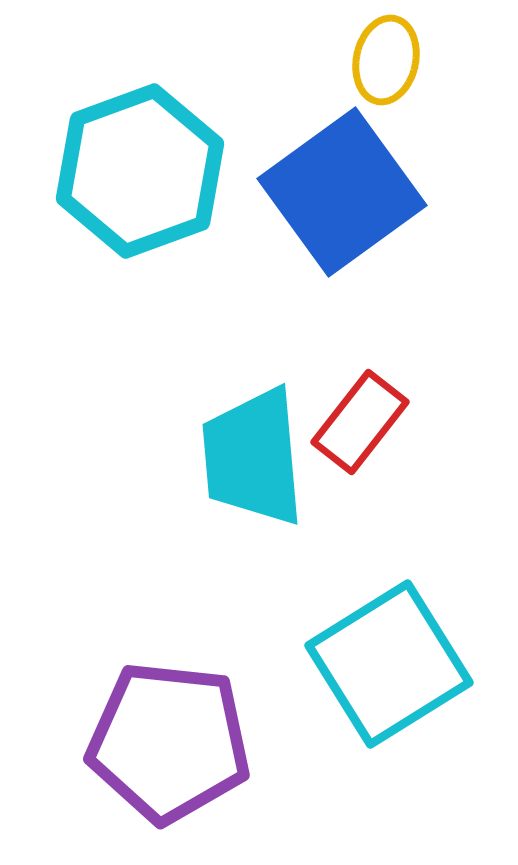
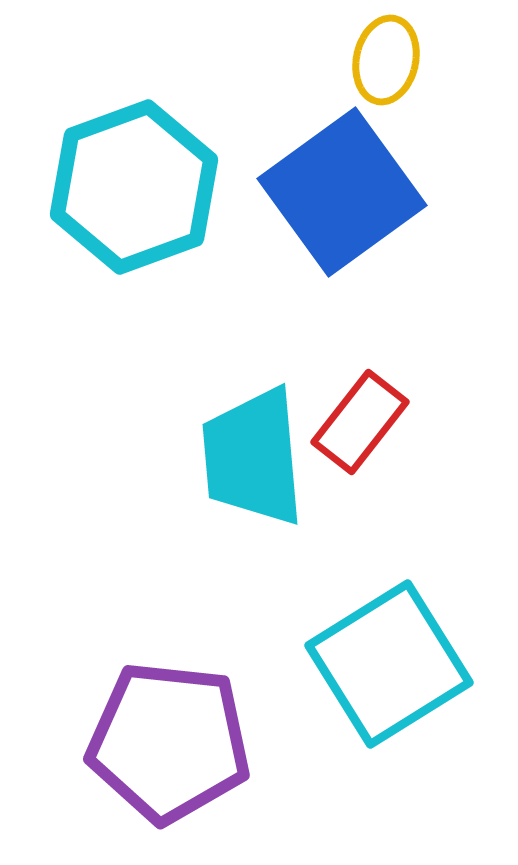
cyan hexagon: moved 6 px left, 16 px down
